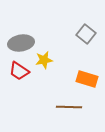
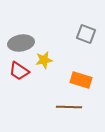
gray square: rotated 18 degrees counterclockwise
orange rectangle: moved 6 px left, 1 px down
